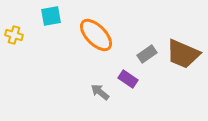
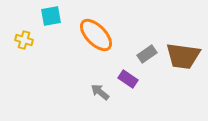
yellow cross: moved 10 px right, 5 px down
brown trapezoid: moved 2 px down; rotated 15 degrees counterclockwise
